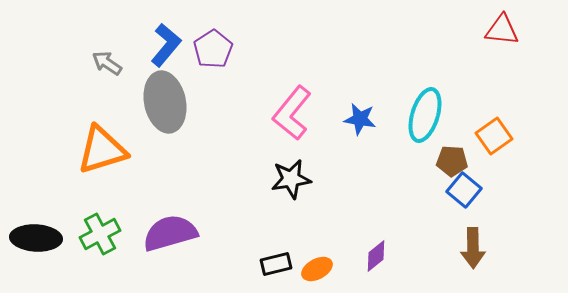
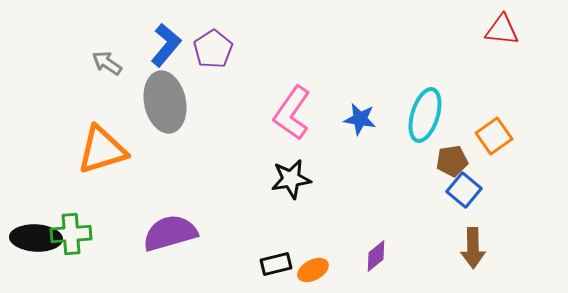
pink L-shape: rotated 4 degrees counterclockwise
brown pentagon: rotated 12 degrees counterclockwise
green cross: moved 29 px left; rotated 24 degrees clockwise
orange ellipse: moved 4 px left, 1 px down
